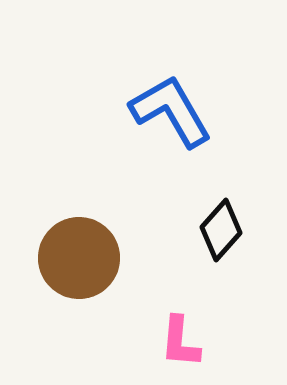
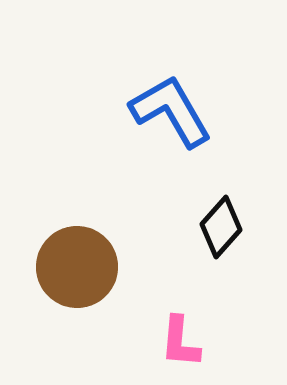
black diamond: moved 3 px up
brown circle: moved 2 px left, 9 px down
